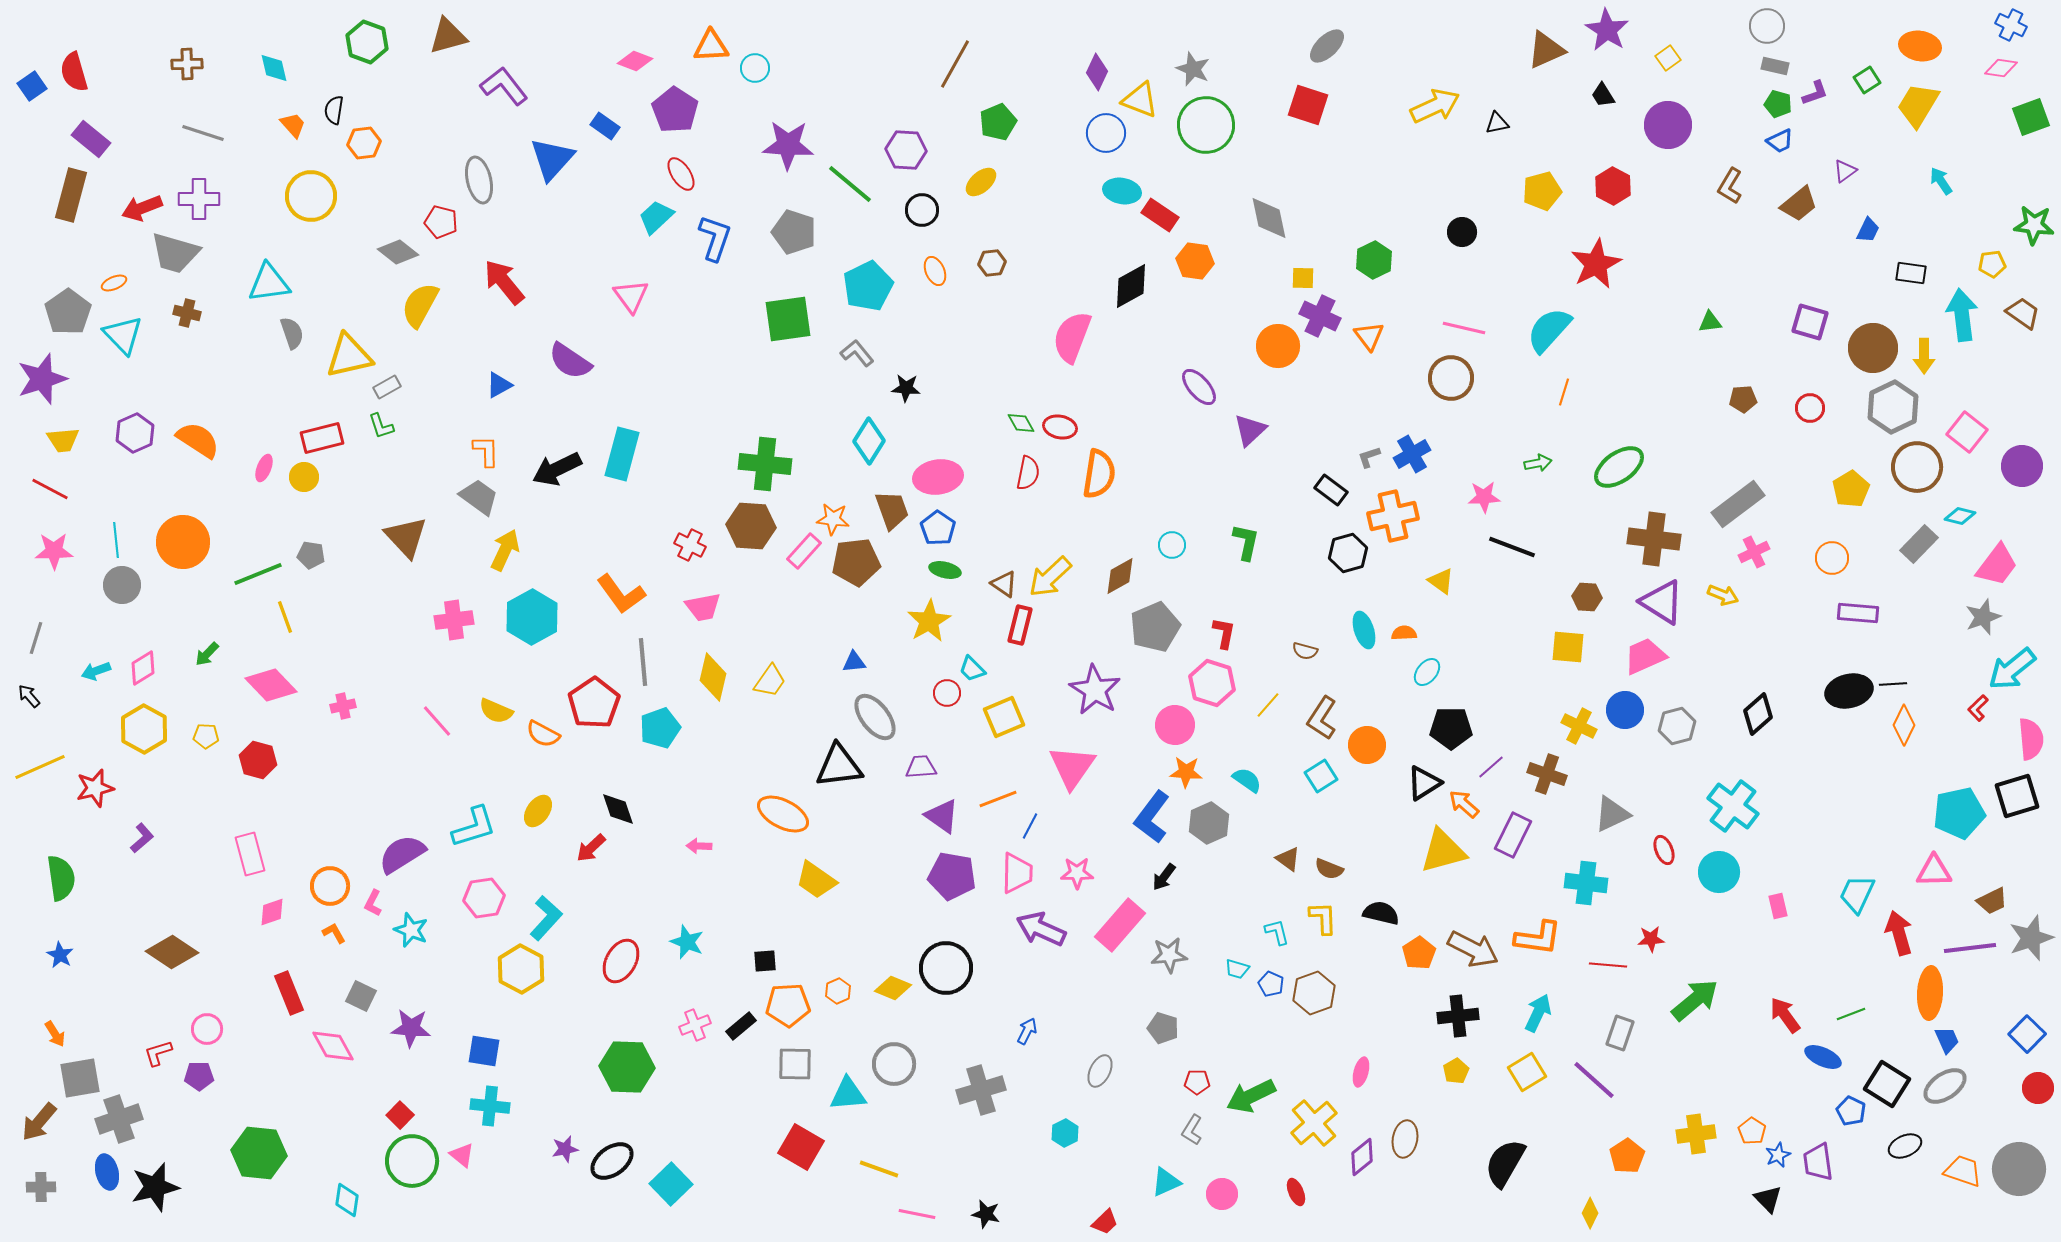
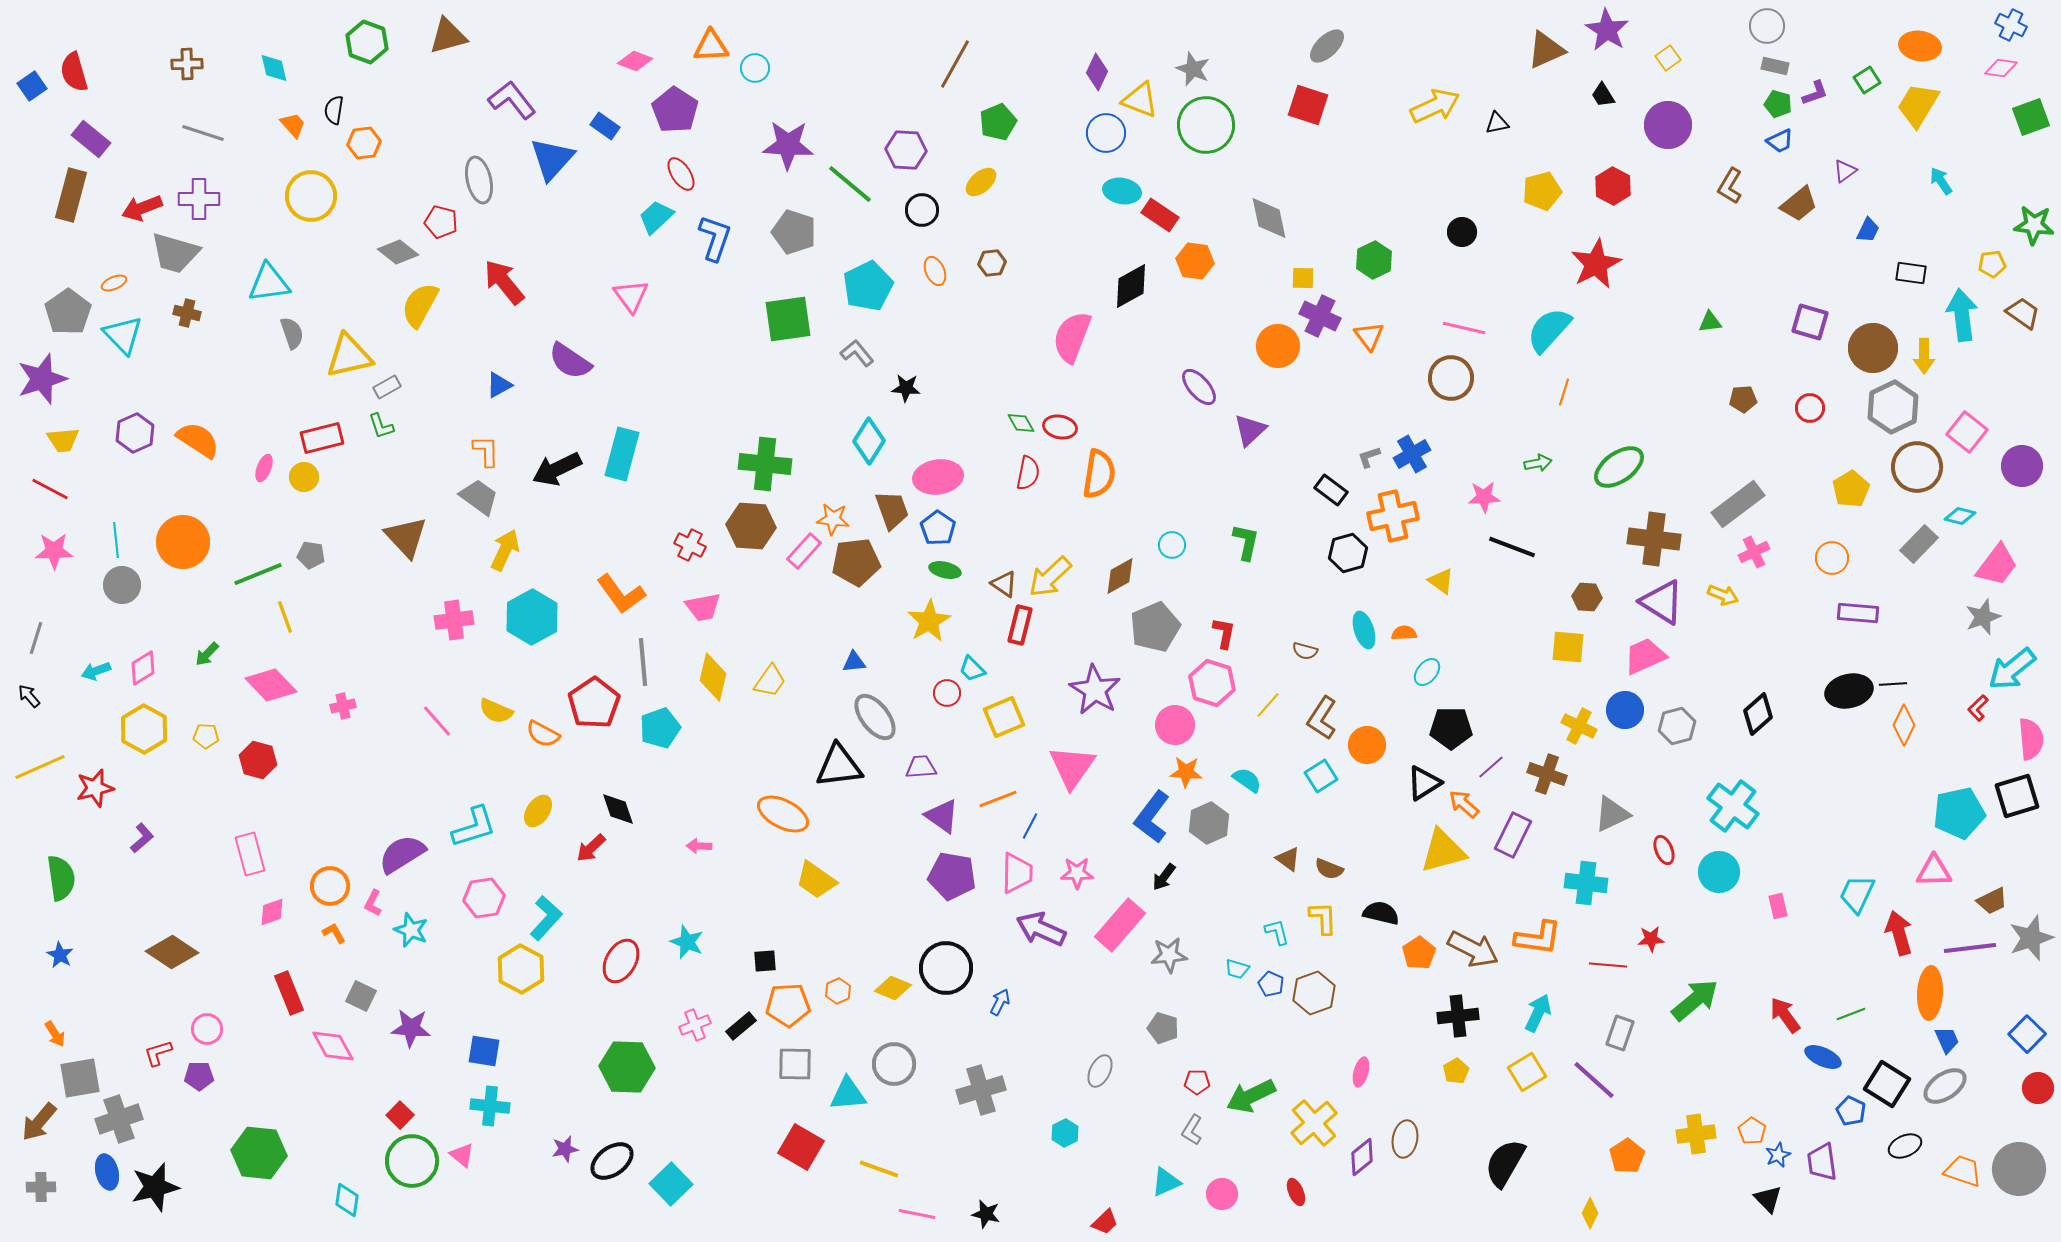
purple L-shape at (504, 86): moved 8 px right, 14 px down
blue arrow at (1027, 1031): moved 27 px left, 29 px up
purple trapezoid at (1818, 1162): moved 4 px right
